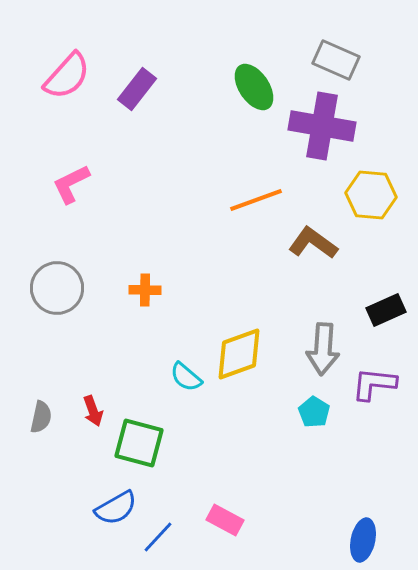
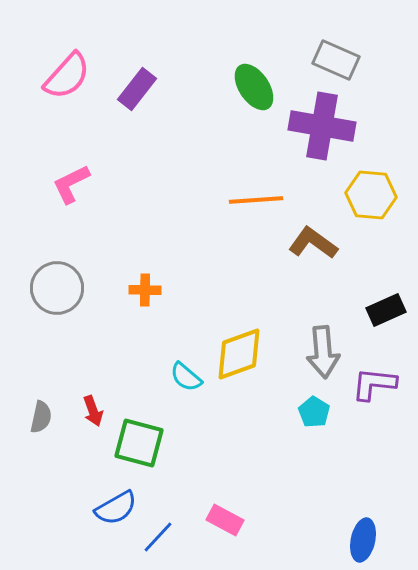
orange line: rotated 16 degrees clockwise
gray arrow: moved 3 px down; rotated 9 degrees counterclockwise
